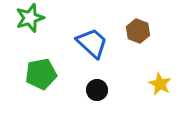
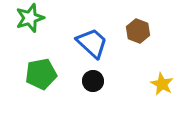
yellow star: moved 2 px right
black circle: moved 4 px left, 9 px up
